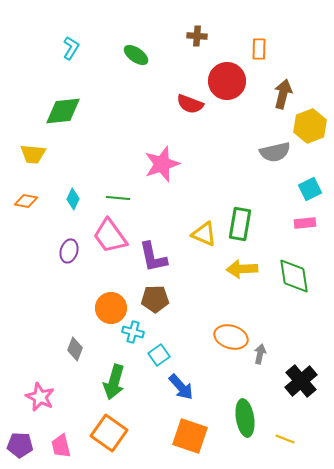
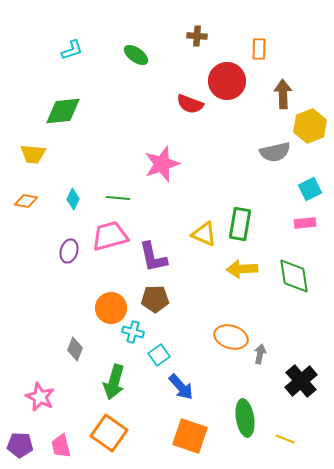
cyan L-shape at (71, 48): moved 1 px right, 2 px down; rotated 40 degrees clockwise
brown arrow at (283, 94): rotated 16 degrees counterclockwise
pink trapezoid at (110, 236): rotated 111 degrees clockwise
